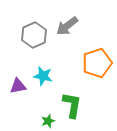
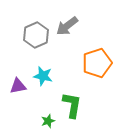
gray hexagon: moved 2 px right
